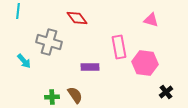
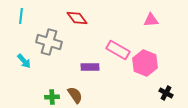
cyan line: moved 3 px right, 5 px down
pink triangle: rotated 21 degrees counterclockwise
pink rectangle: moved 1 px left, 3 px down; rotated 50 degrees counterclockwise
pink hexagon: rotated 15 degrees clockwise
black cross: moved 1 px down; rotated 24 degrees counterclockwise
